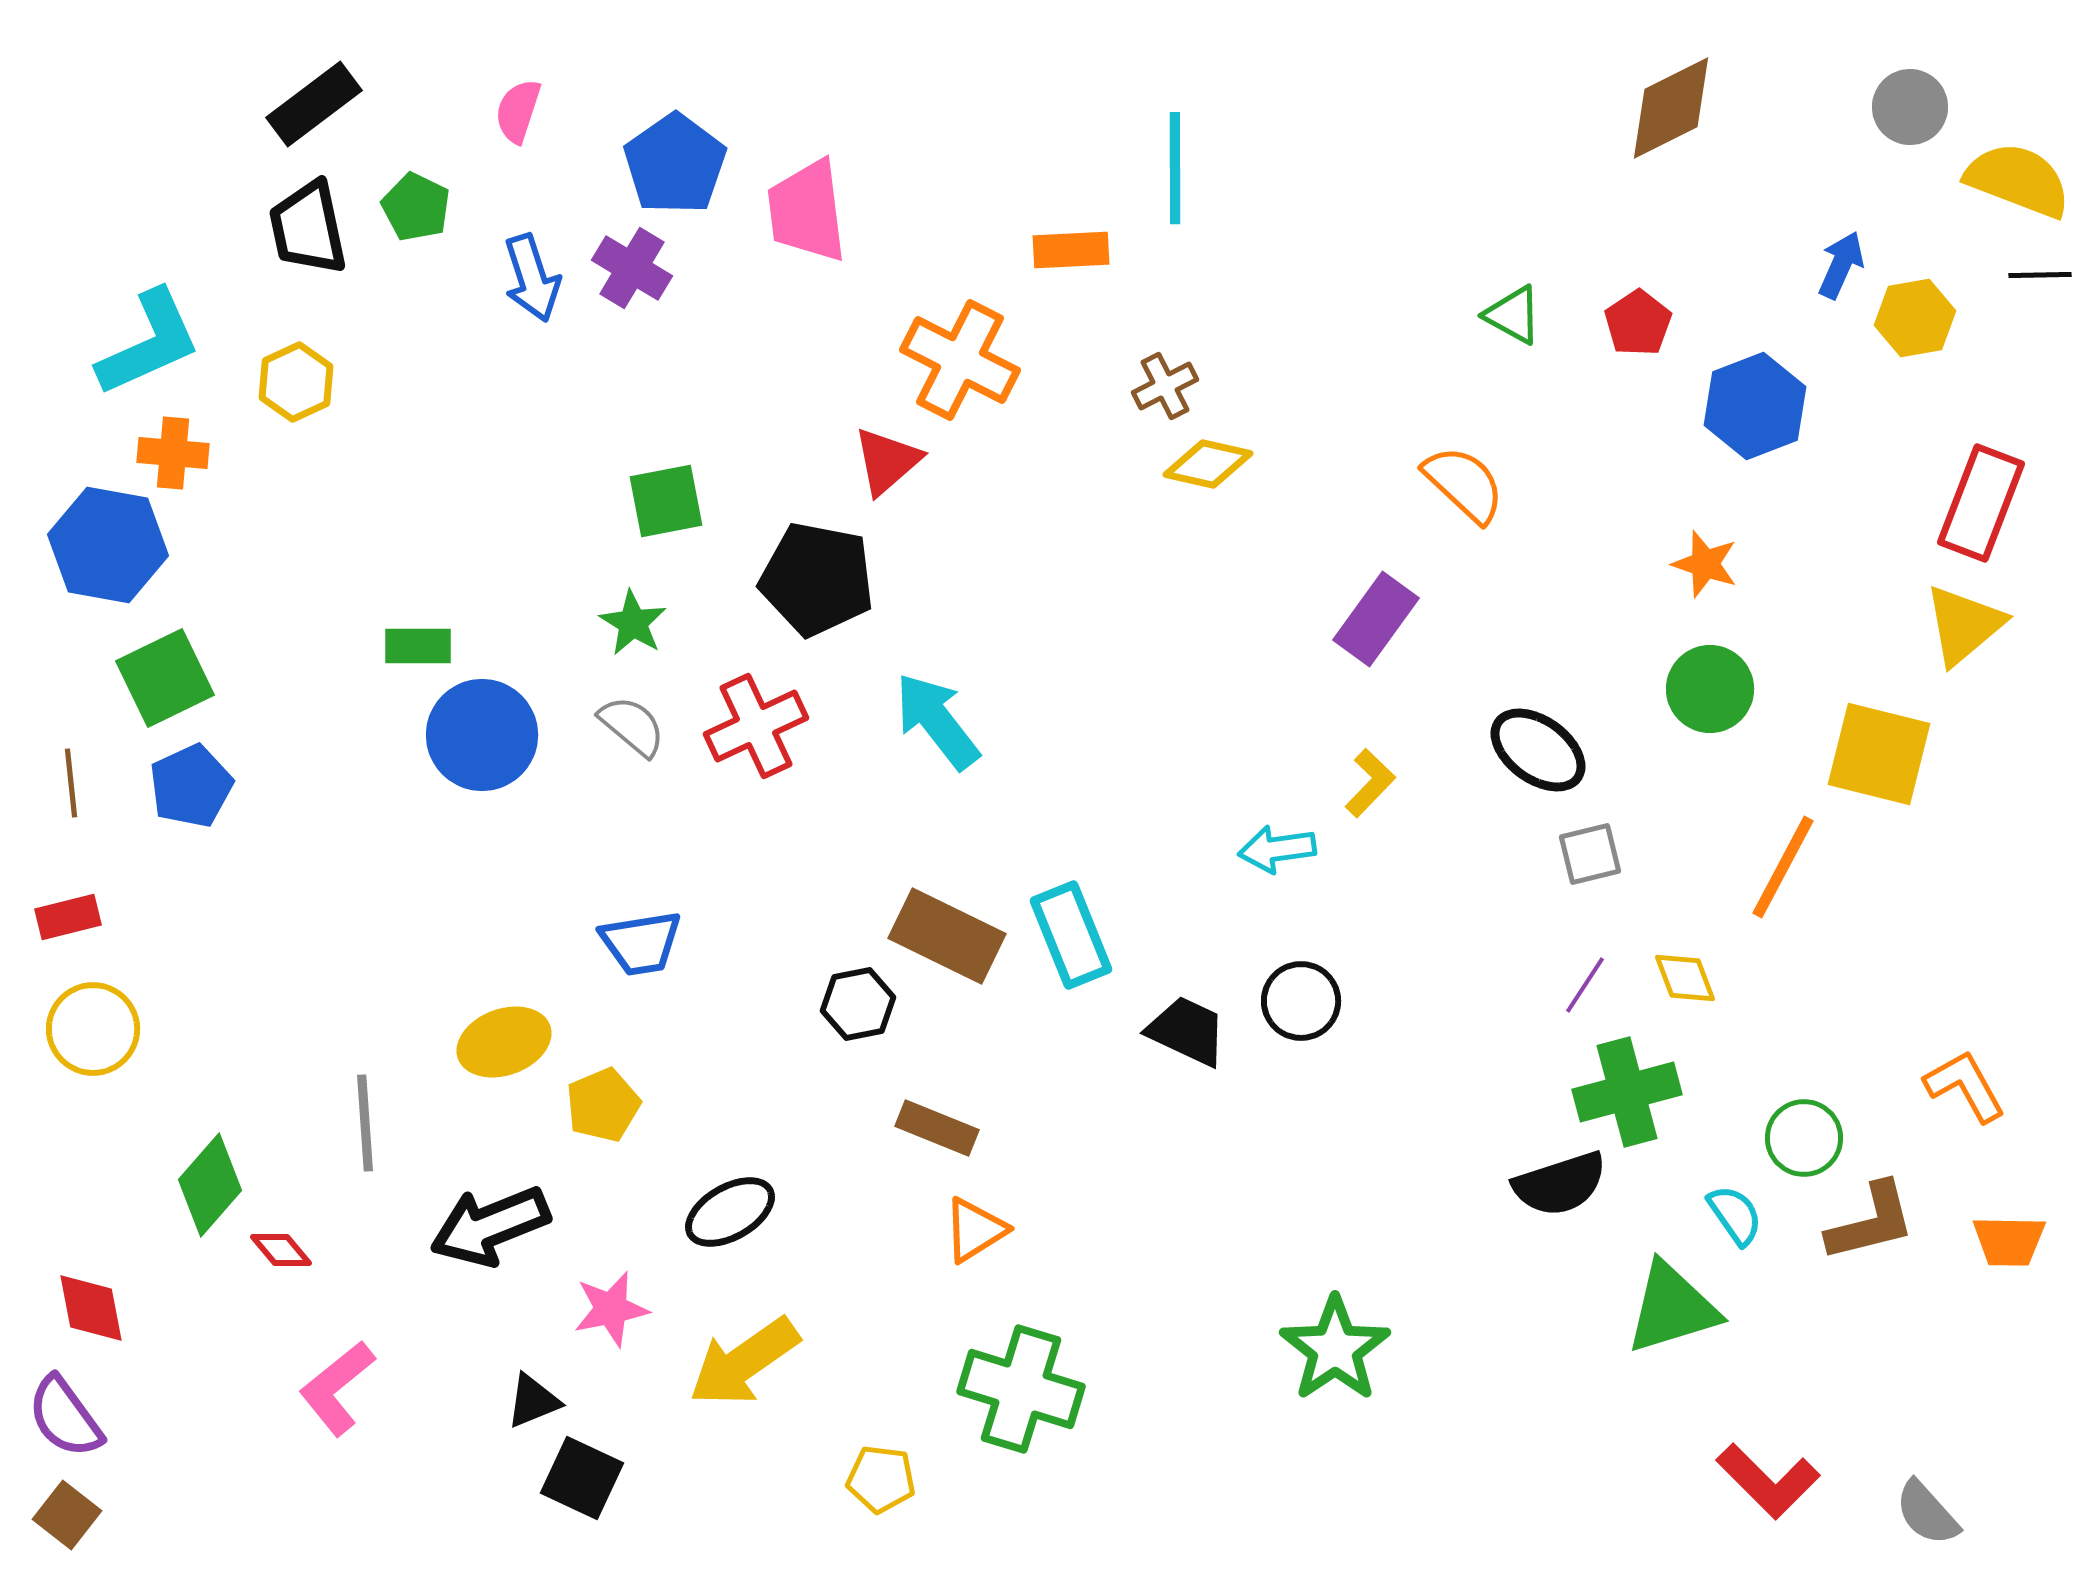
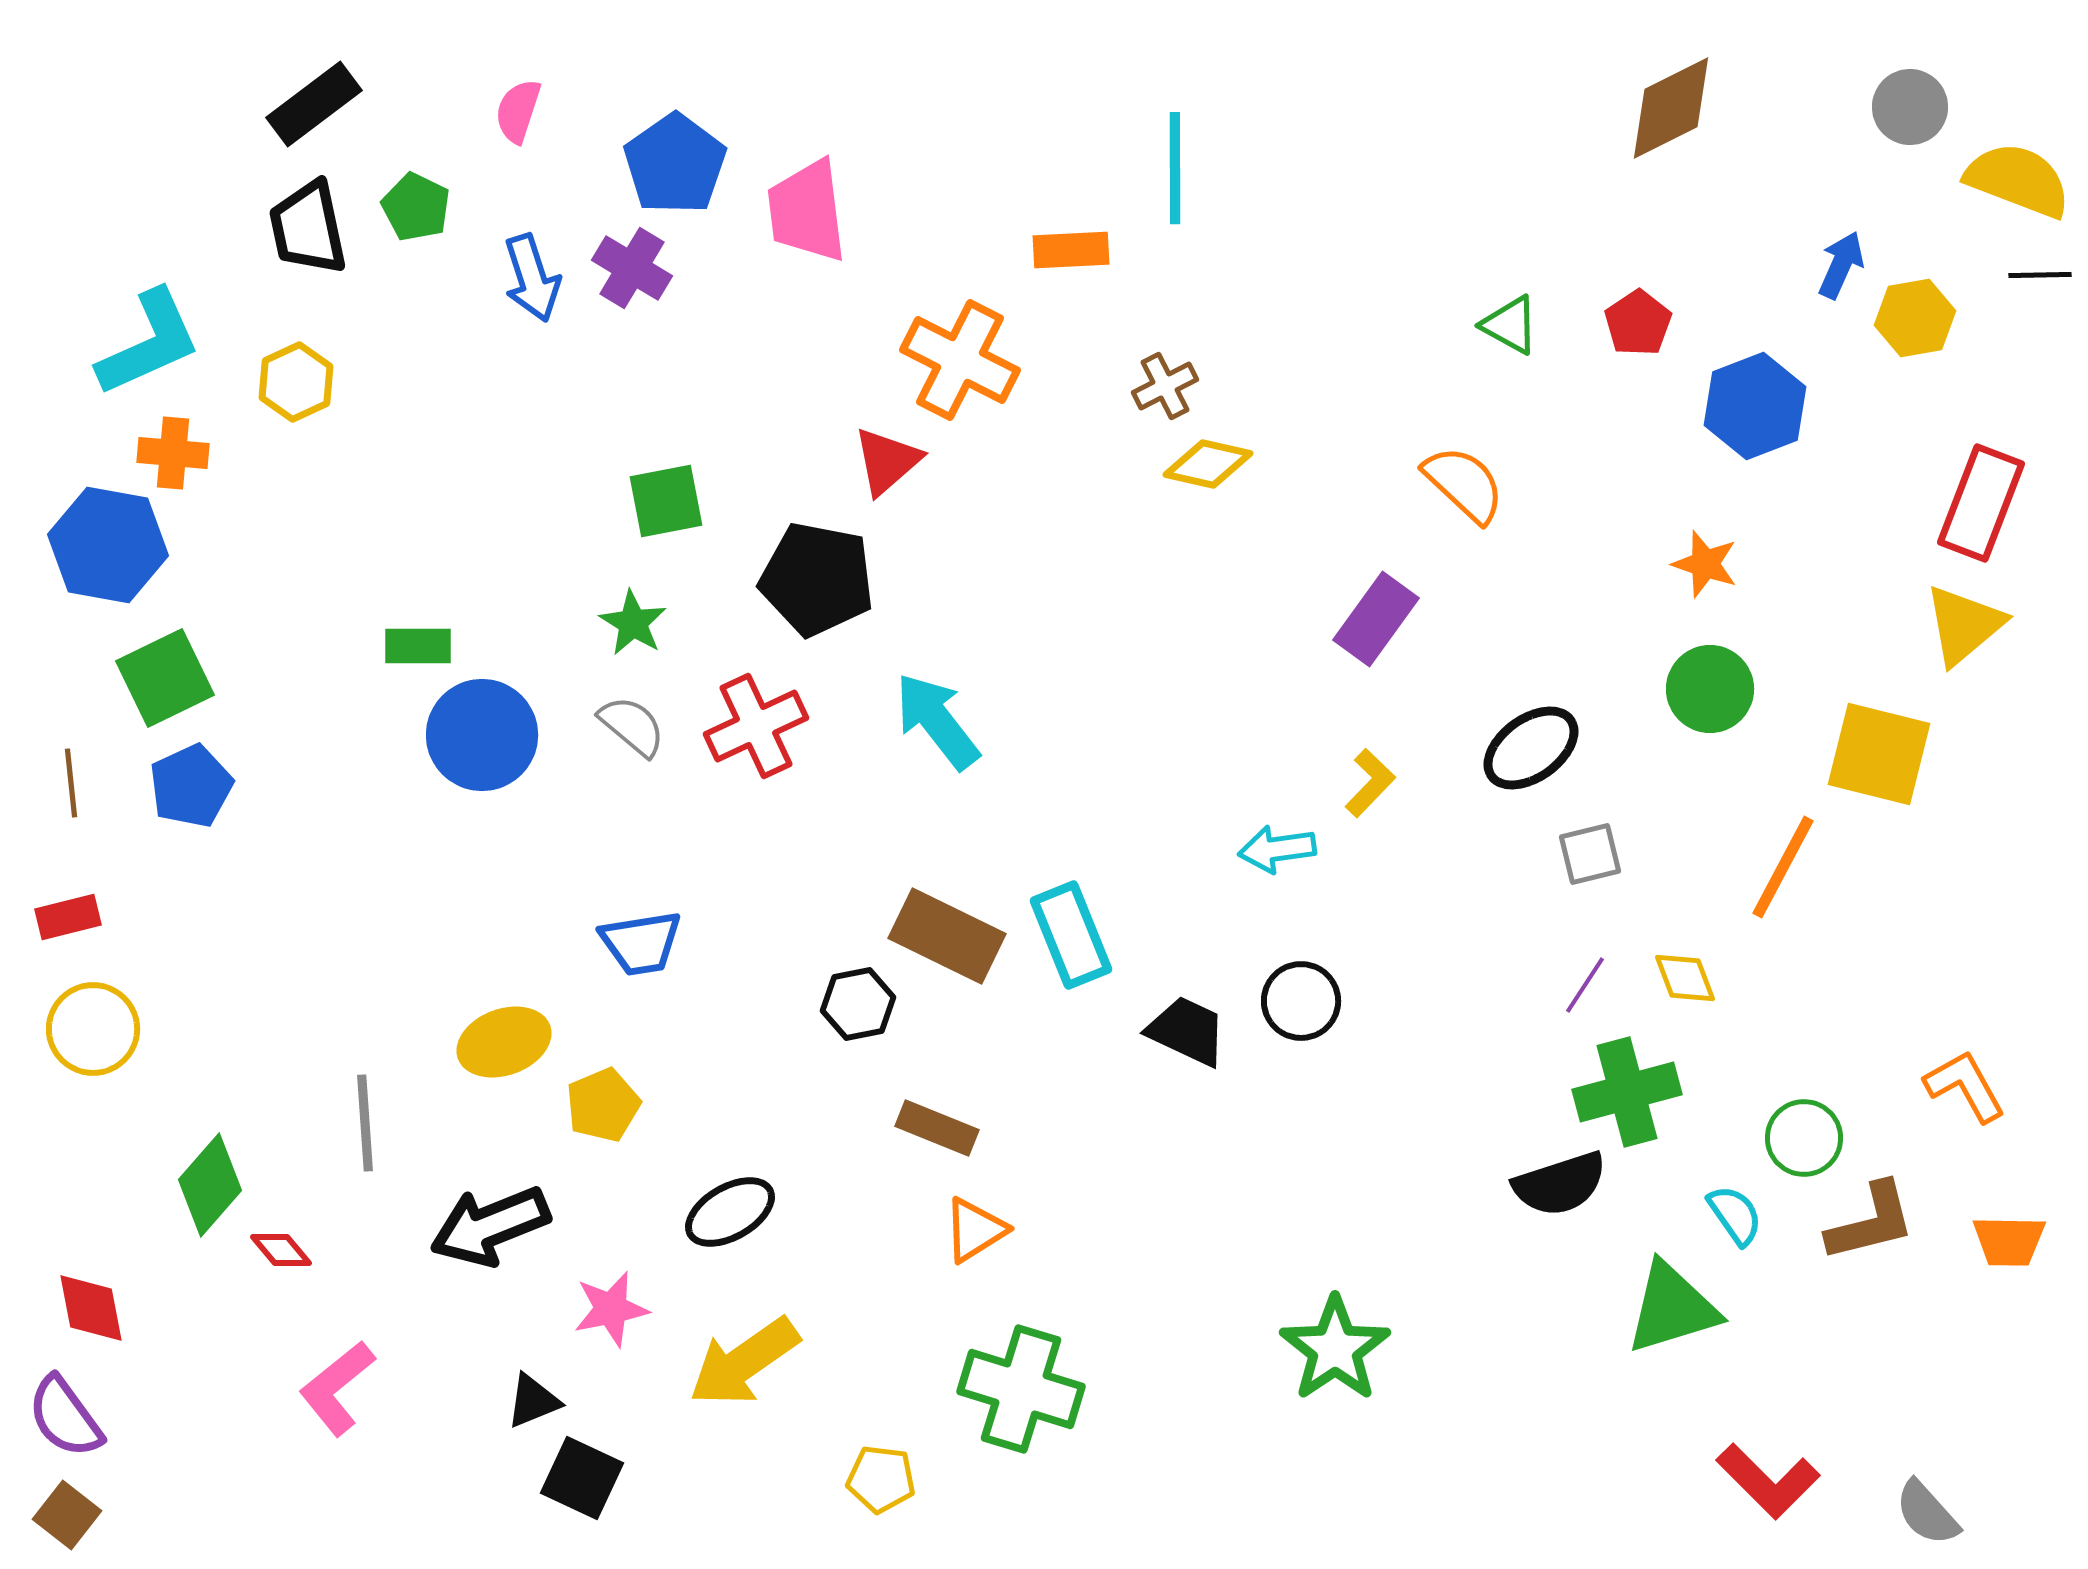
green triangle at (1513, 315): moved 3 px left, 10 px down
black ellipse at (1538, 750): moved 7 px left, 2 px up; rotated 72 degrees counterclockwise
